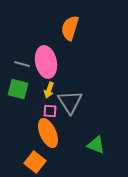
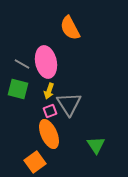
orange semicircle: rotated 45 degrees counterclockwise
gray line: rotated 14 degrees clockwise
yellow arrow: moved 1 px down
gray triangle: moved 1 px left, 2 px down
pink square: rotated 24 degrees counterclockwise
orange ellipse: moved 1 px right, 1 px down
green triangle: rotated 36 degrees clockwise
orange square: rotated 15 degrees clockwise
